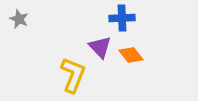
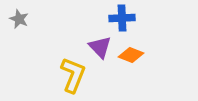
orange diamond: rotated 30 degrees counterclockwise
